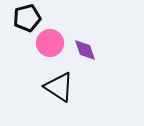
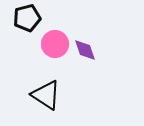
pink circle: moved 5 px right, 1 px down
black triangle: moved 13 px left, 8 px down
